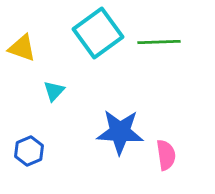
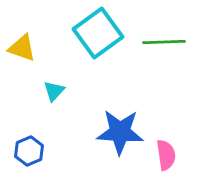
green line: moved 5 px right
